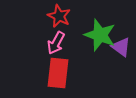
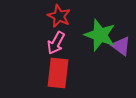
purple triangle: moved 1 px up
